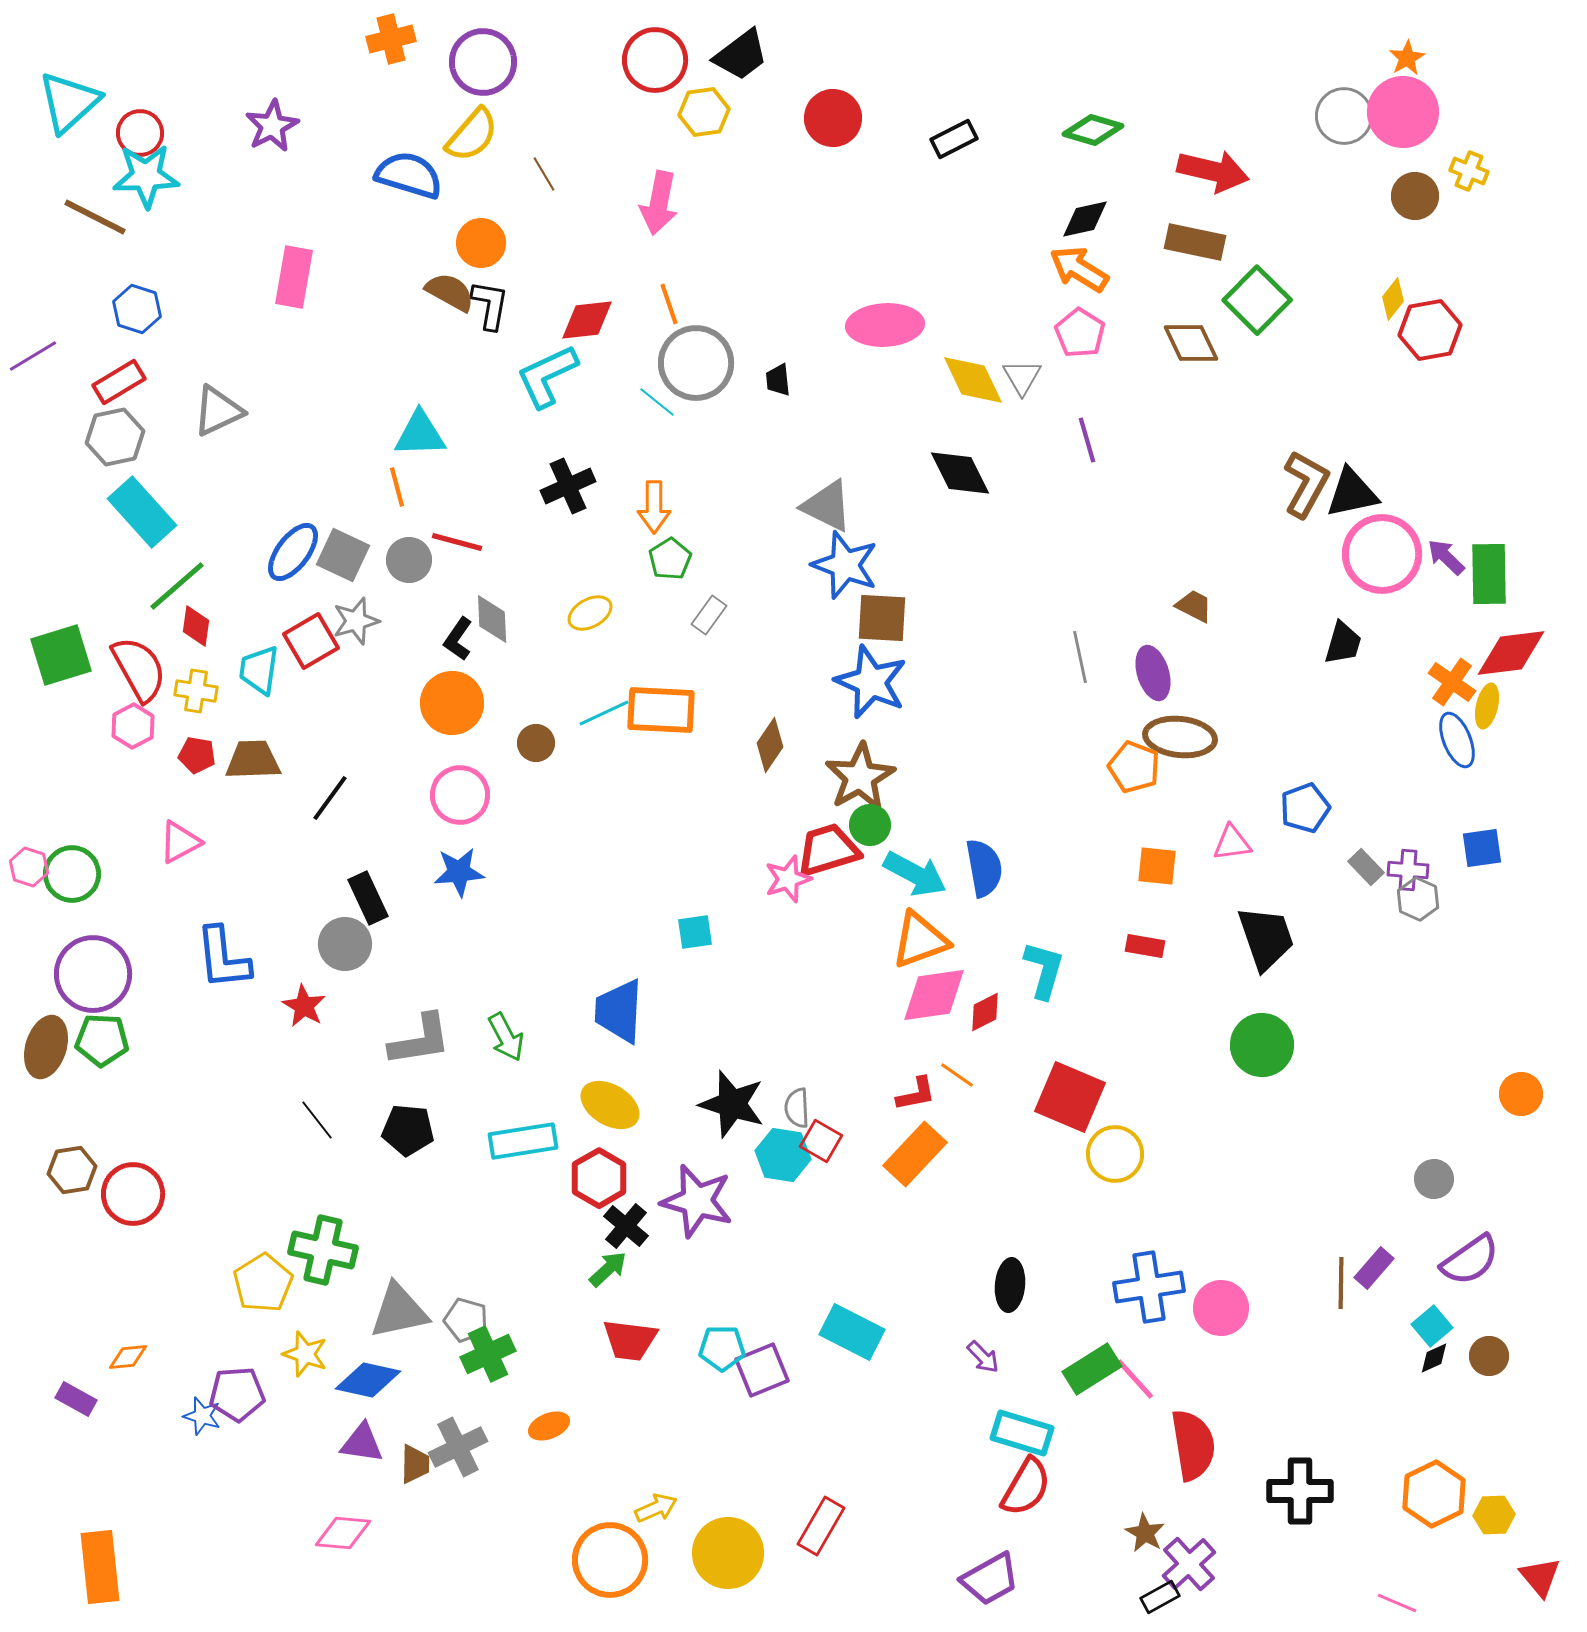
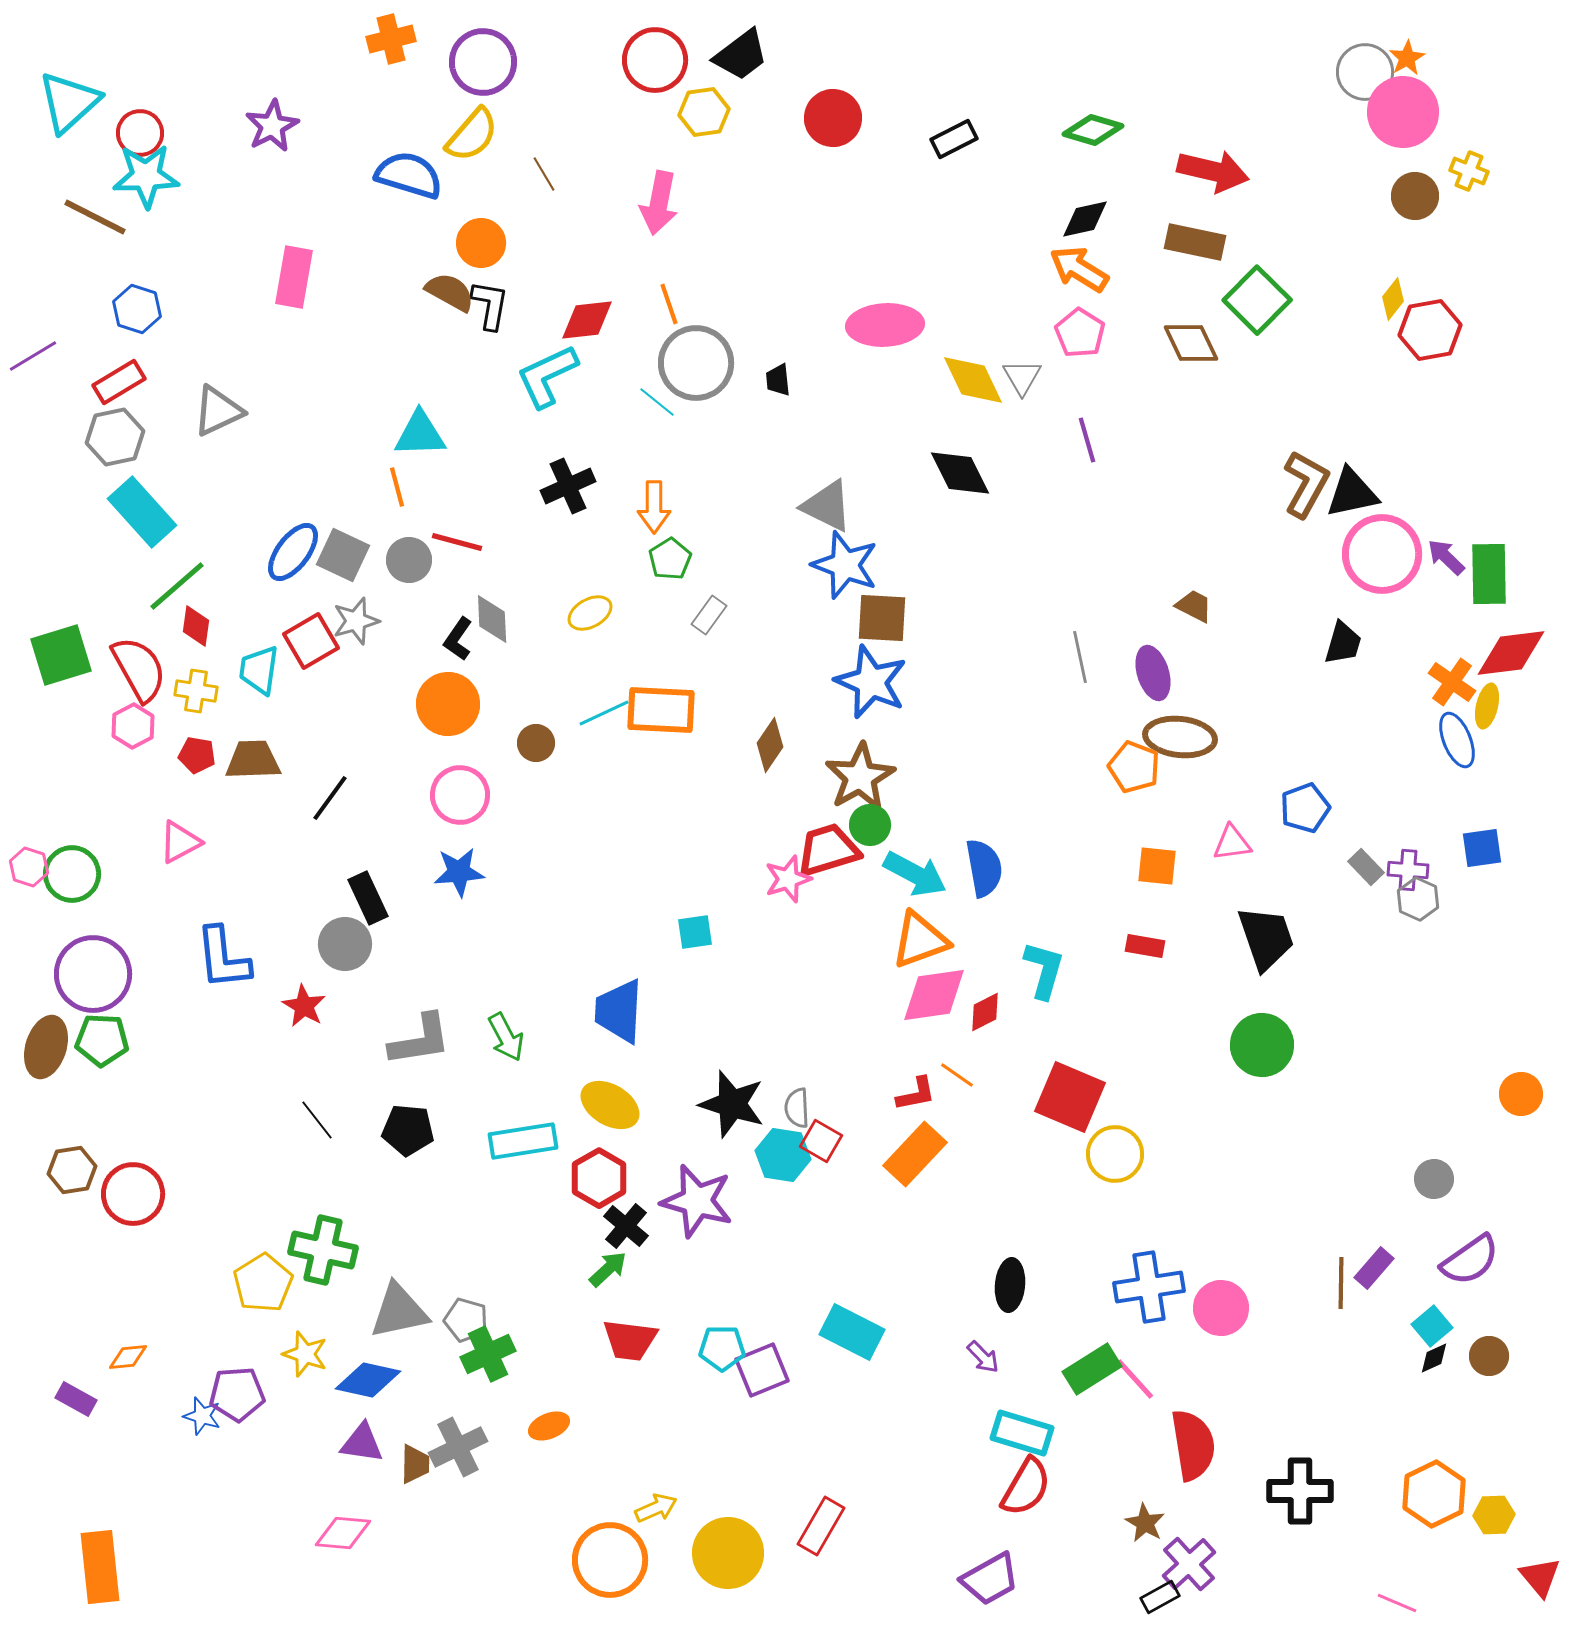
gray circle at (1344, 116): moved 21 px right, 44 px up
orange circle at (452, 703): moved 4 px left, 1 px down
brown star at (1145, 1533): moved 10 px up
